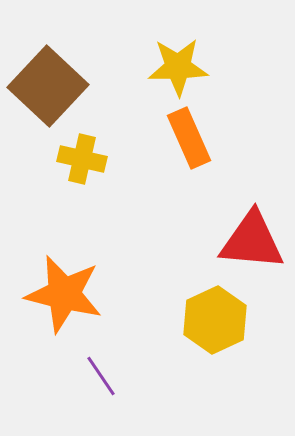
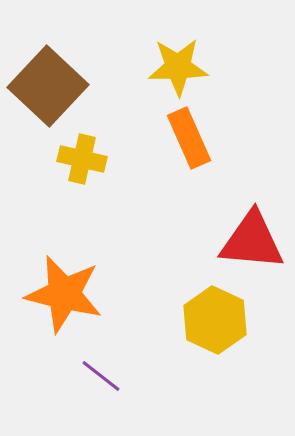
yellow hexagon: rotated 10 degrees counterclockwise
purple line: rotated 18 degrees counterclockwise
